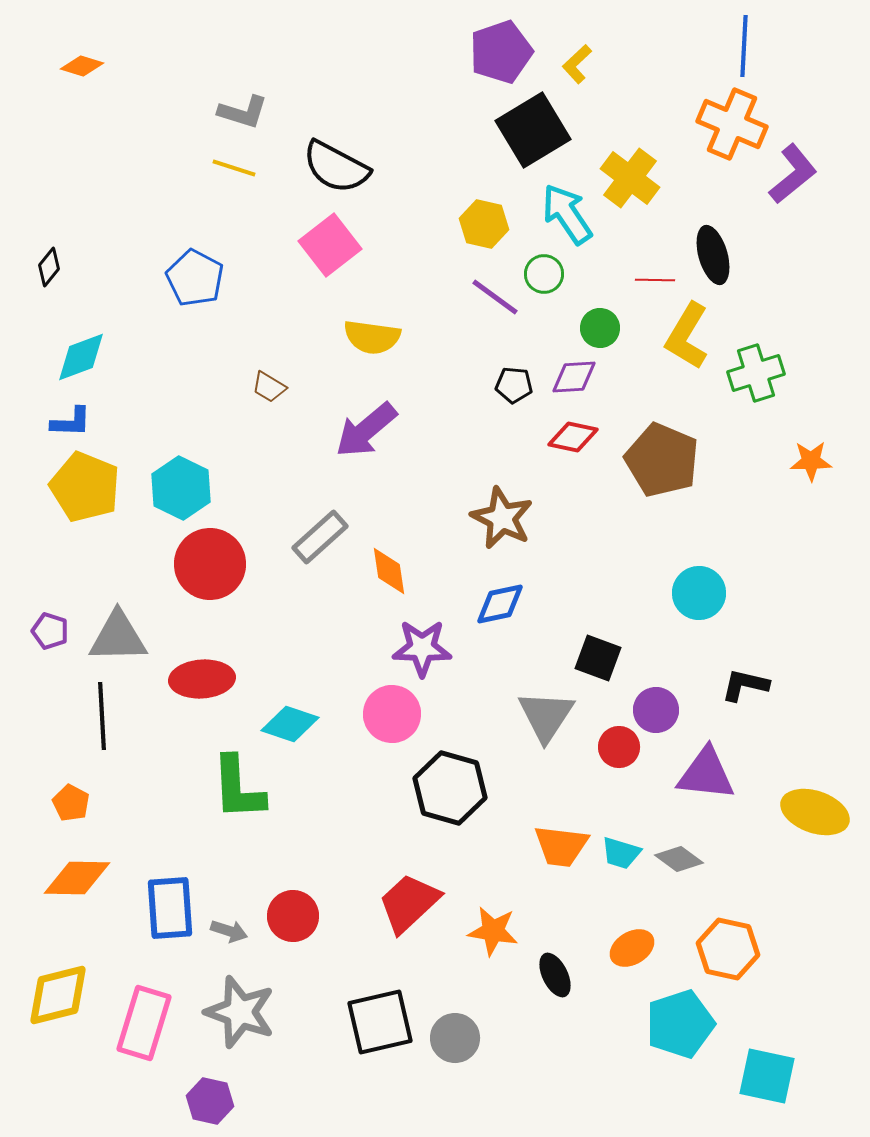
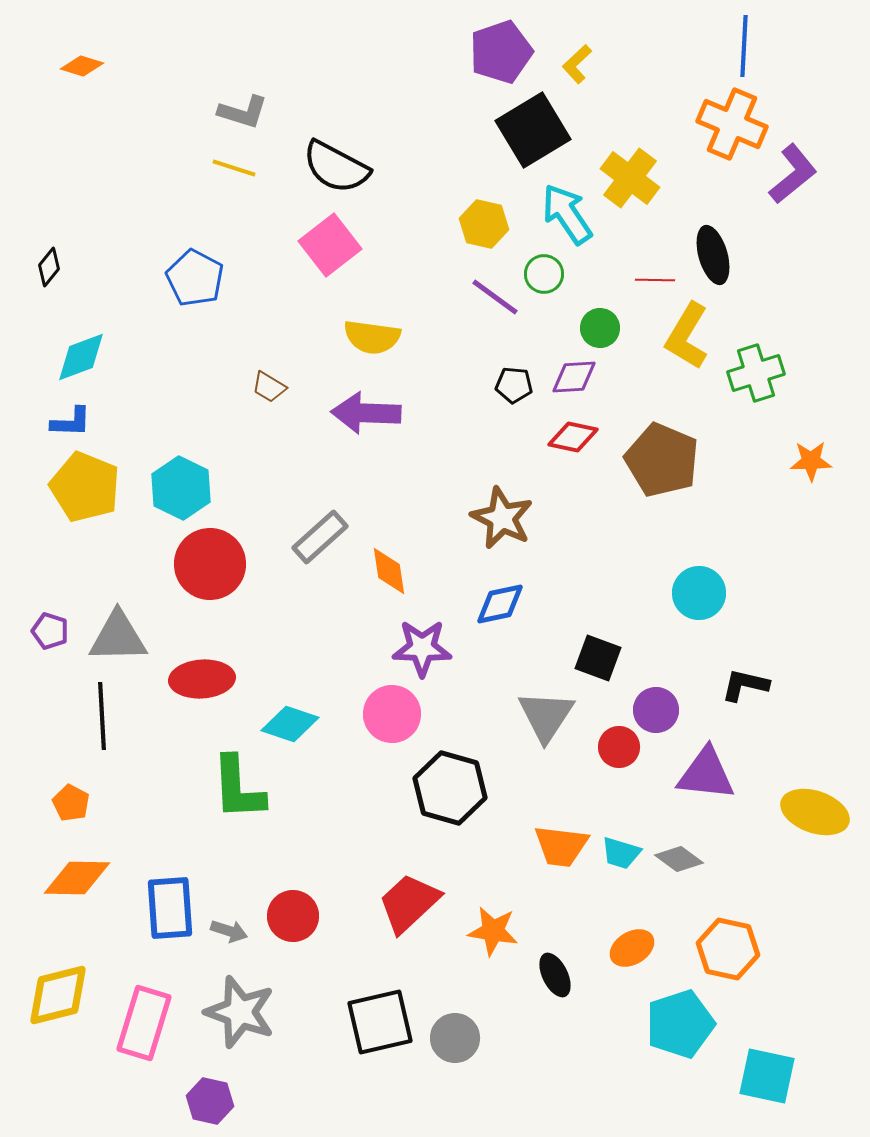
purple arrow at (366, 430): moved 17 px up; rotated 42 degrees clockwise
